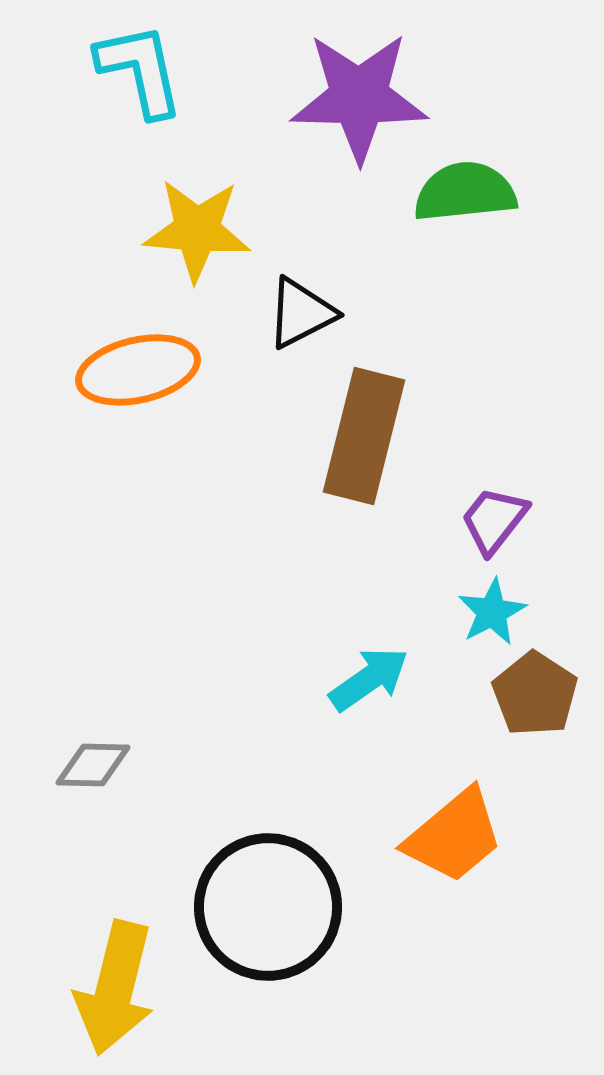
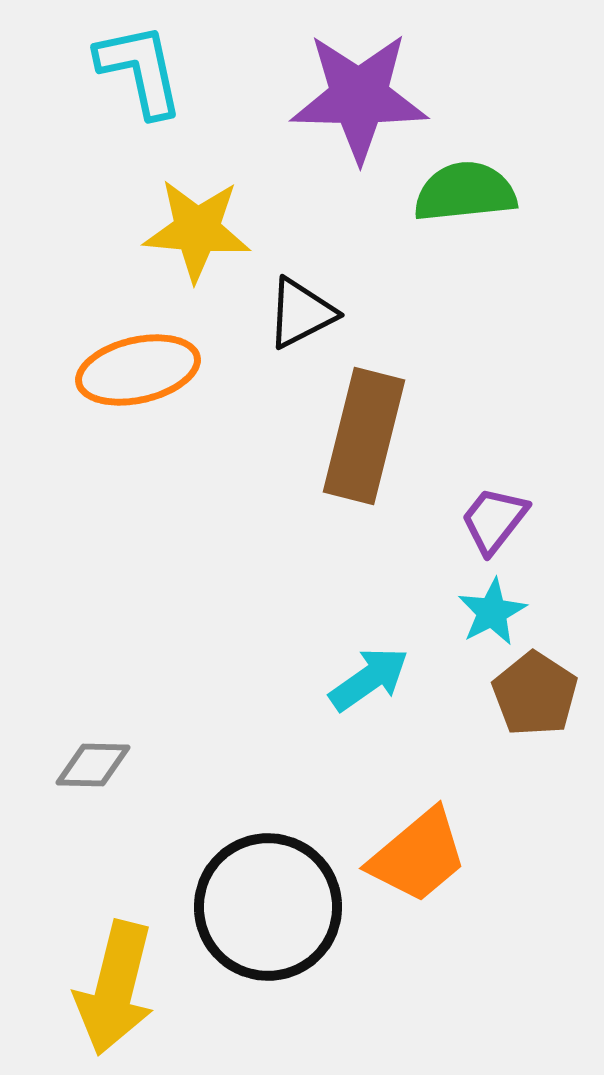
orange trapezoid: moved 36 px left, 20 px down
